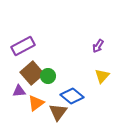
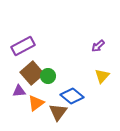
purple arrow: rotated 16 degrees clockwise
